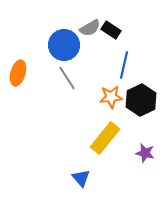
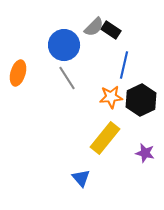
gray semicircle: moved 4 px right, 1 px up; rotated 15 degrees counterclockwise
